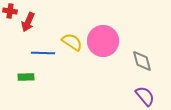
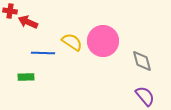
red arrow: rotated 90 degrees clockwise
